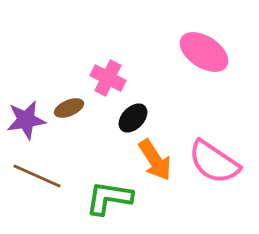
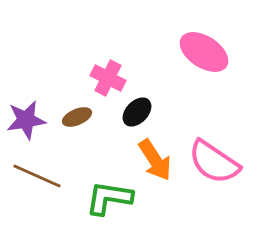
brown ellipse: moved 8 px right, 9 px down
black ellipse: moved 4 px right, 6 px up
